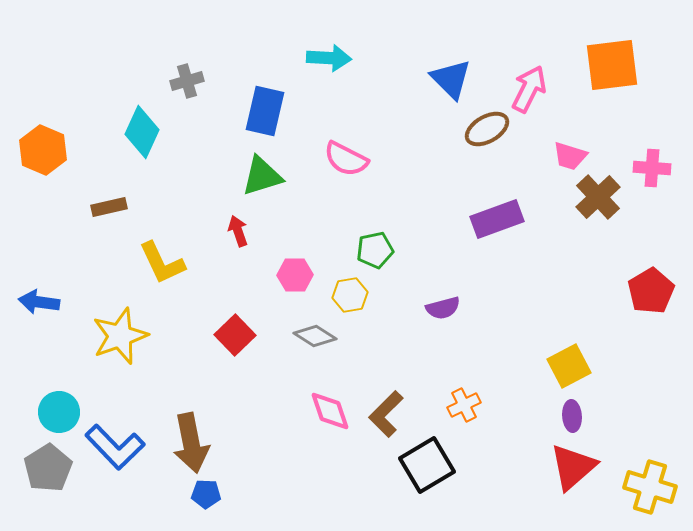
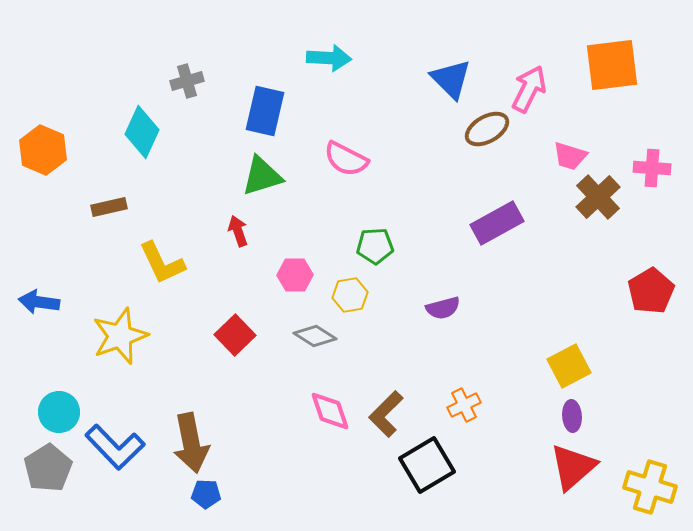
purple rectangle: moved 4 px down; rotated 9 degrees counterclockwise
green pentagon: moved 4 px up; rotated 9 degrees clockwise
